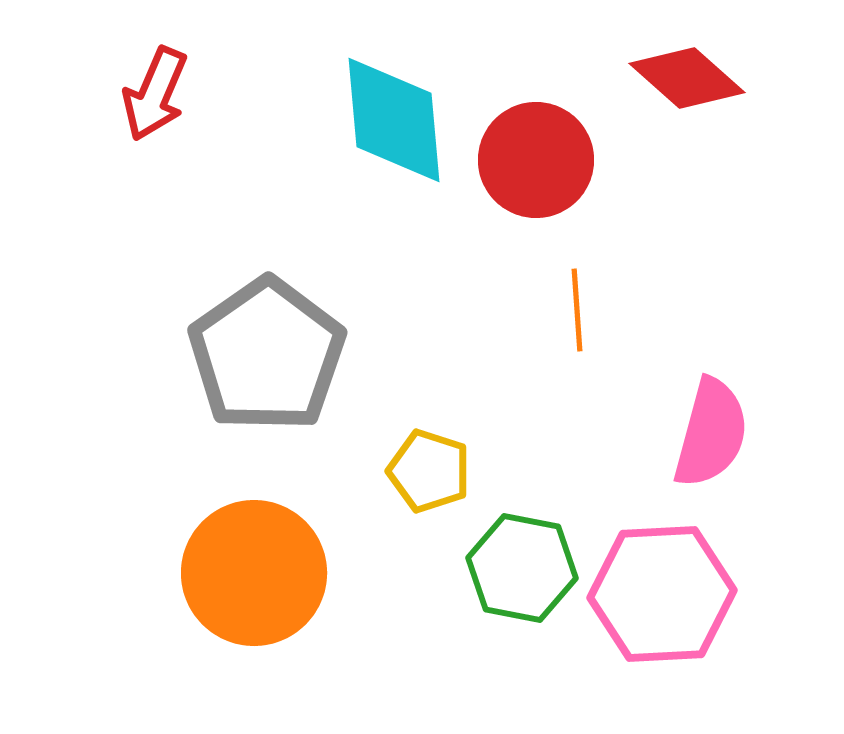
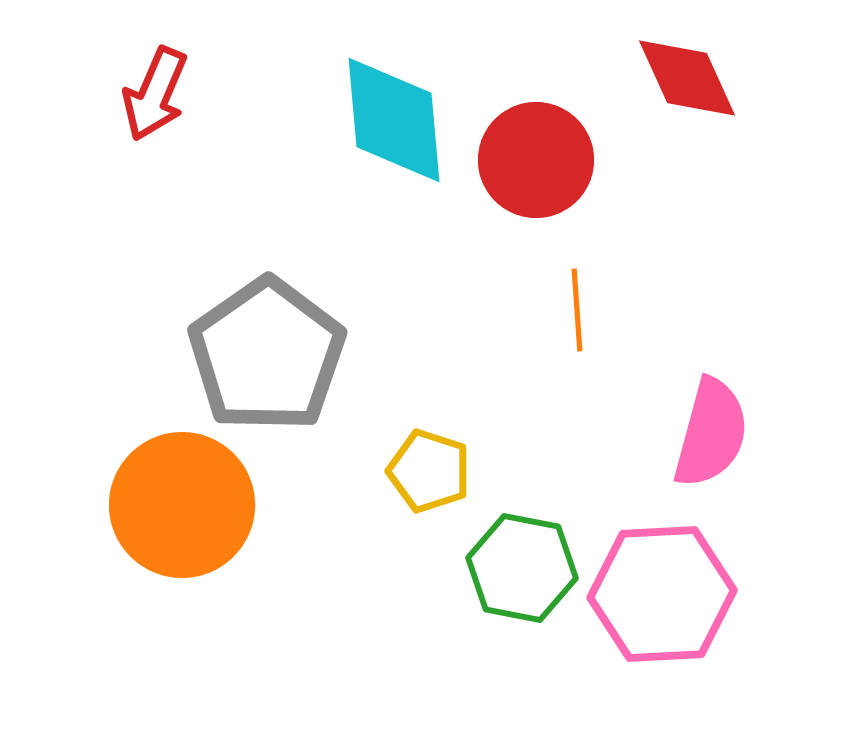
red diamond: rotated 24 degrees clockwise
orange circle: moved 72 px left, 68 px up
